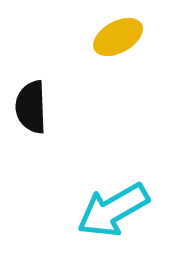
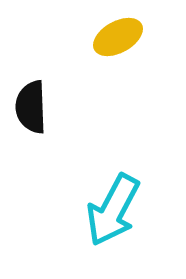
cyan arrow: rotated 32 degrees counterclockwise
